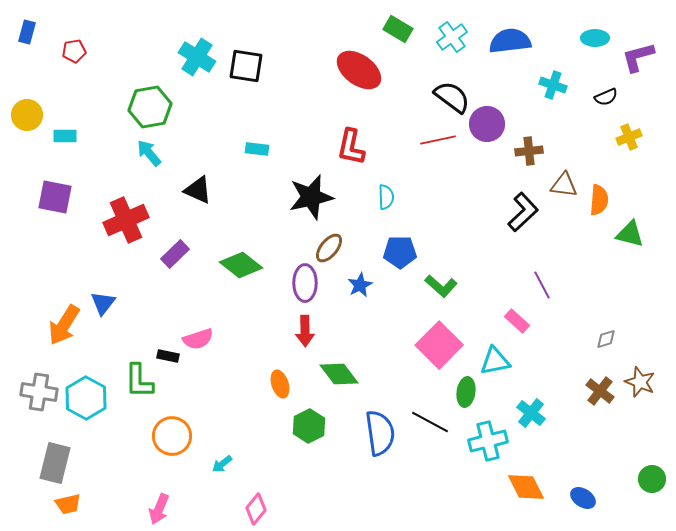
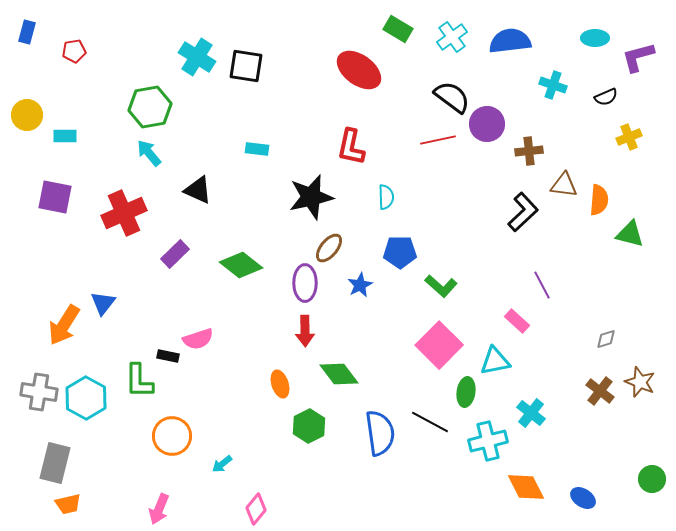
red cross at (126, 220): moved 2 px left, 7 px up
